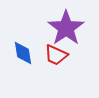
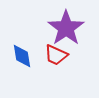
blue diamond: moved 1 px left, 3 px down
